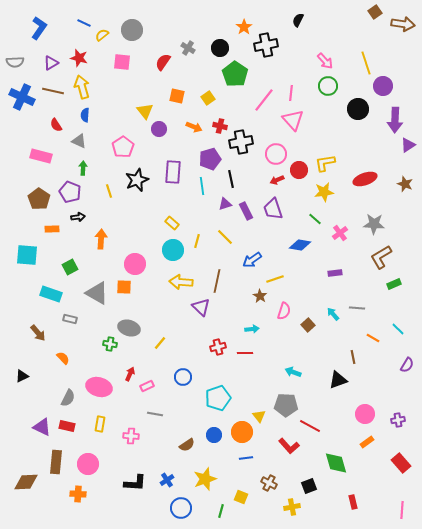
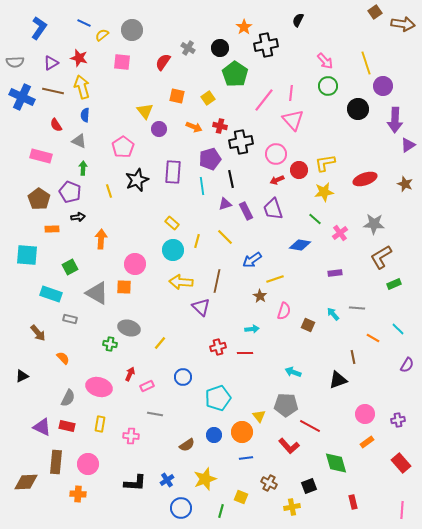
brown square at (308, 325): rotated 24 degrees counterclockwise
